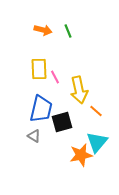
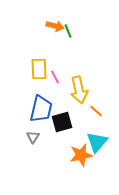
orange arrow: moved 12 px right, 4 px up
gray triangle: moved 1 px left, 1 px down; rotated 32 degrees clockwise
